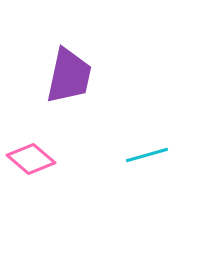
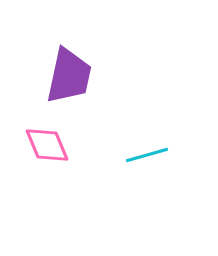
pink diamond: moved 16 px right, 14 px up; rotated 27 degrees clockwise
